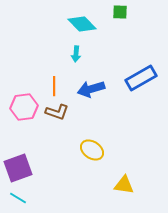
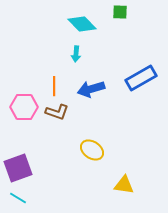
pink hexagon: rotated 8 degrees clockwise
